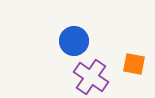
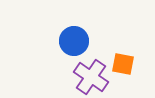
orange square: moved 11 px left
